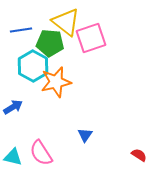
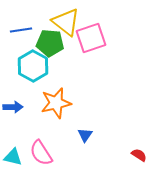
orange star: moved 21 px down
blue arrow: rotated 30 degrees clockwise
